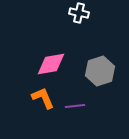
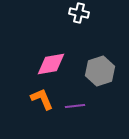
orange L-shape: moved 1 px left, 1 px down
